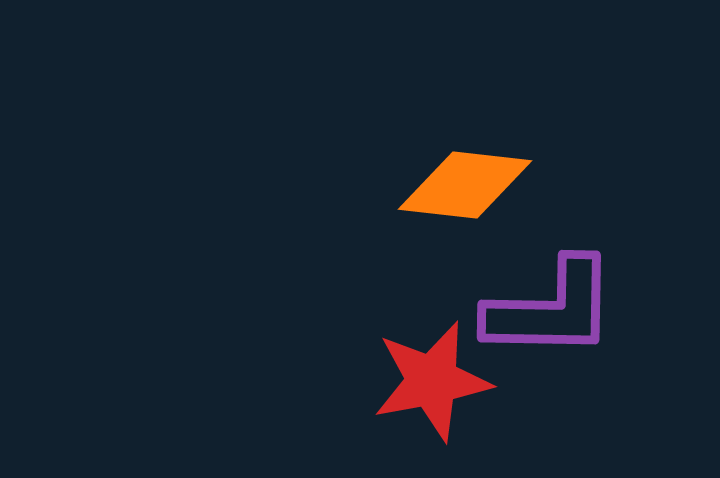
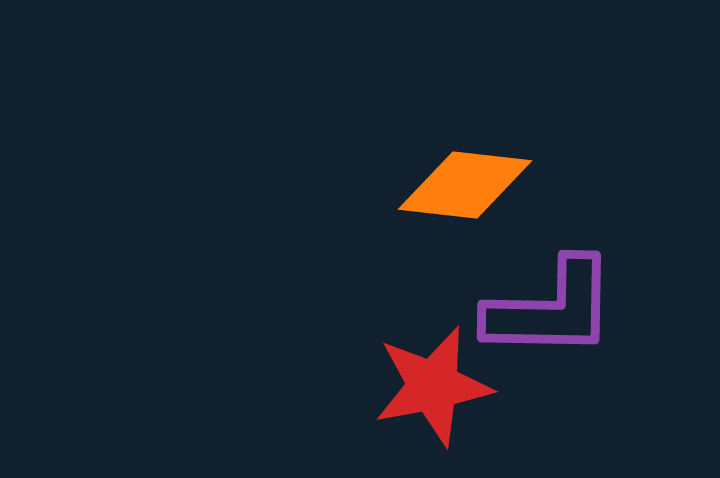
red star: moved 1 px right, 5 px down
